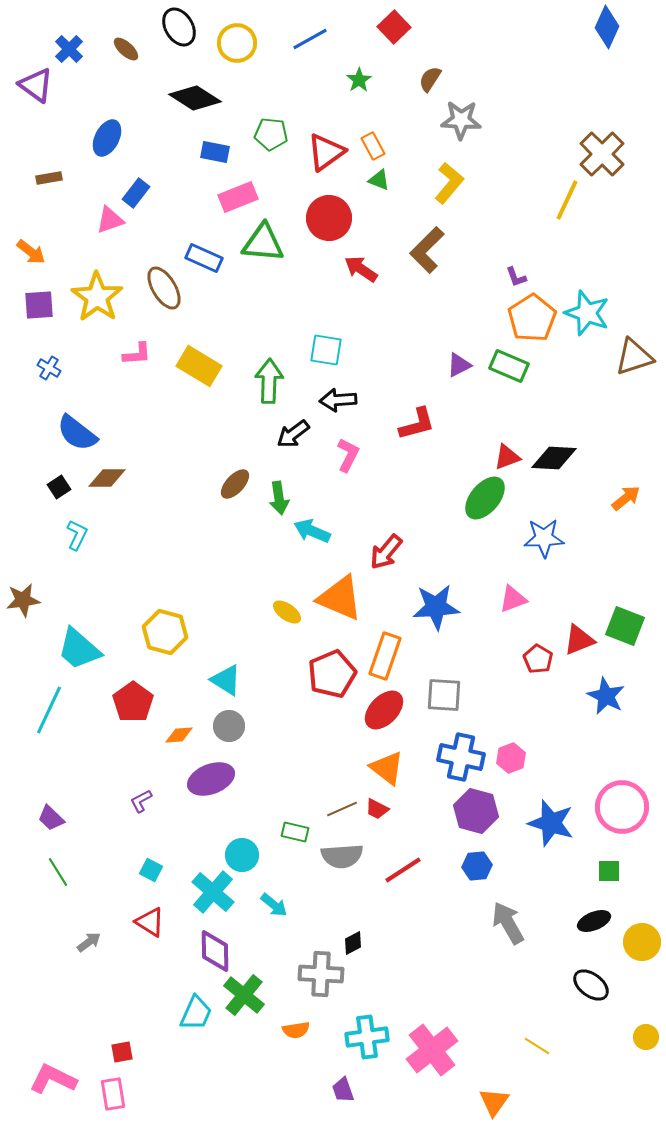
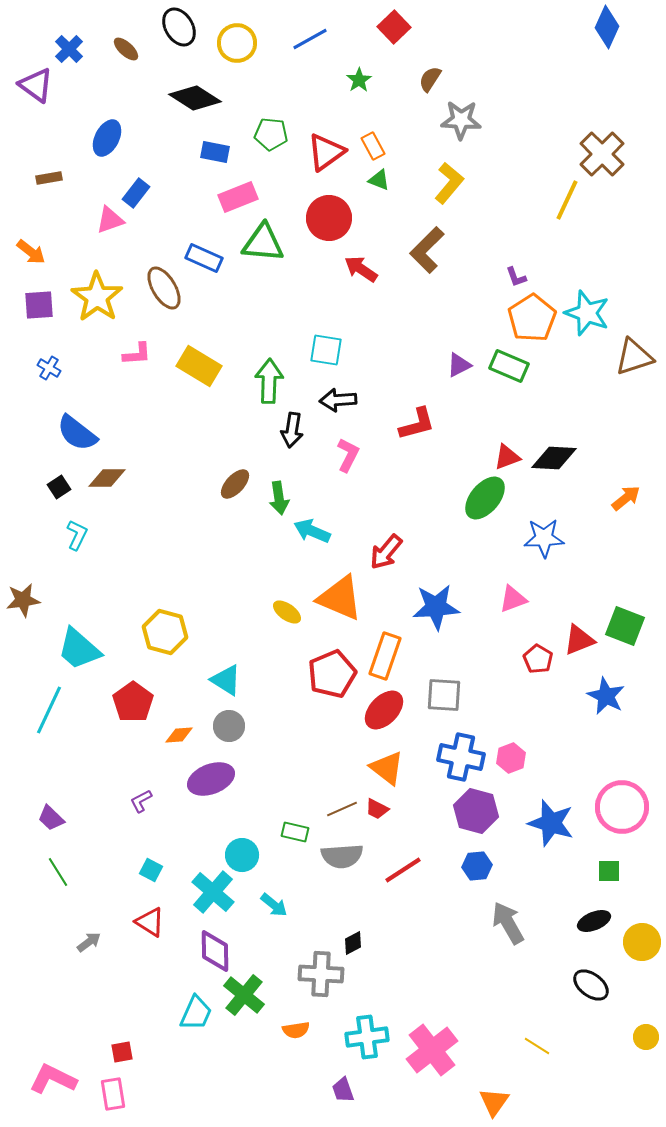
black arrow at (293, 434): moved 1 px left, 4 px up; rotated 44 degrees counterclockwise
